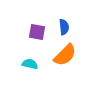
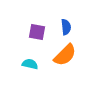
blue semicircle: moved 2 px right
